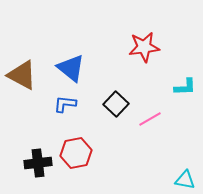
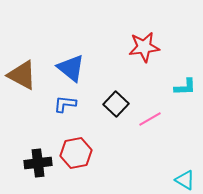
cyan triangle: rotated 20 degrees clockwise
